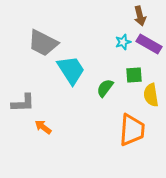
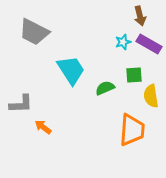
gray trapezoid: moved 9 px left, 11 px up
green semicircle: rotated 30 degrees clockwise
yellow semicircle: moved 1 px down
gray L-shape: moved 2 px left, 1 px down
